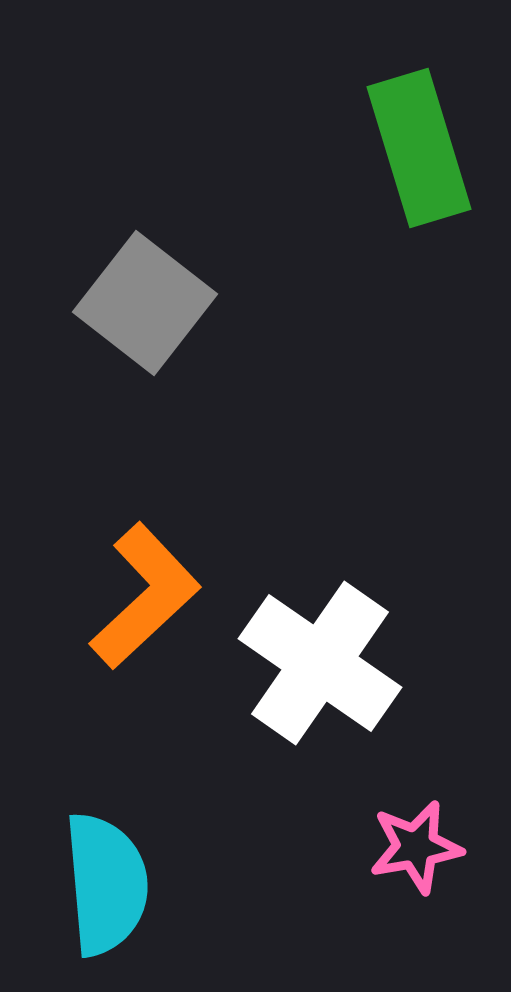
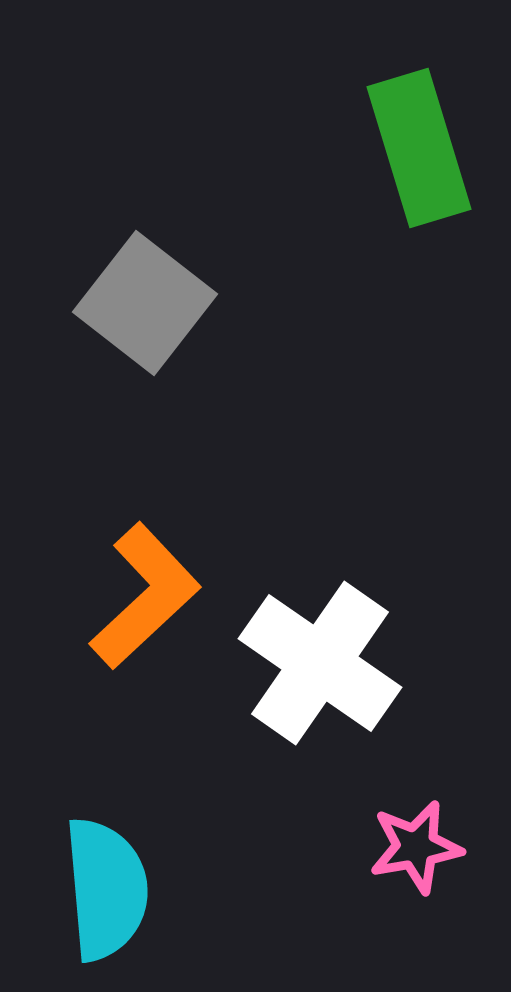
cyan semicircle: moved 5 px down
